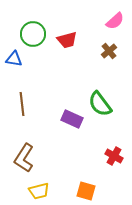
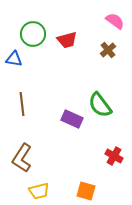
pink semicircle: rotated 102 degrees counterclockwise
brown cross: moved 1 px left, 1 px up
green semicircle: moved 1 px down
brown L-shape: moved 2 px left
